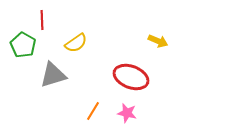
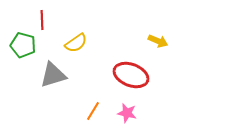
green pentagon: rotated 15 degrees counterclockwise
red ellipse: moved 2 px up
